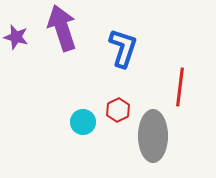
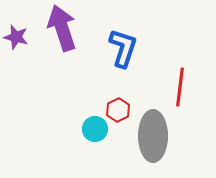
cyan circle: moved 12 px right, 7 px down
